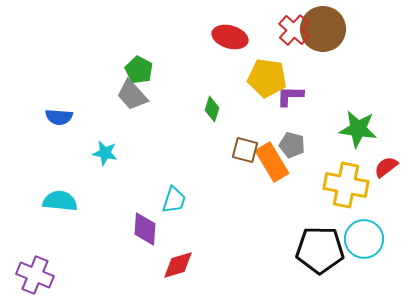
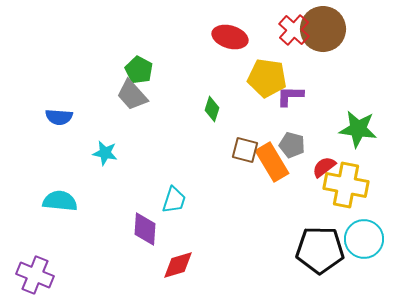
red semicircle: moved 62 px left
